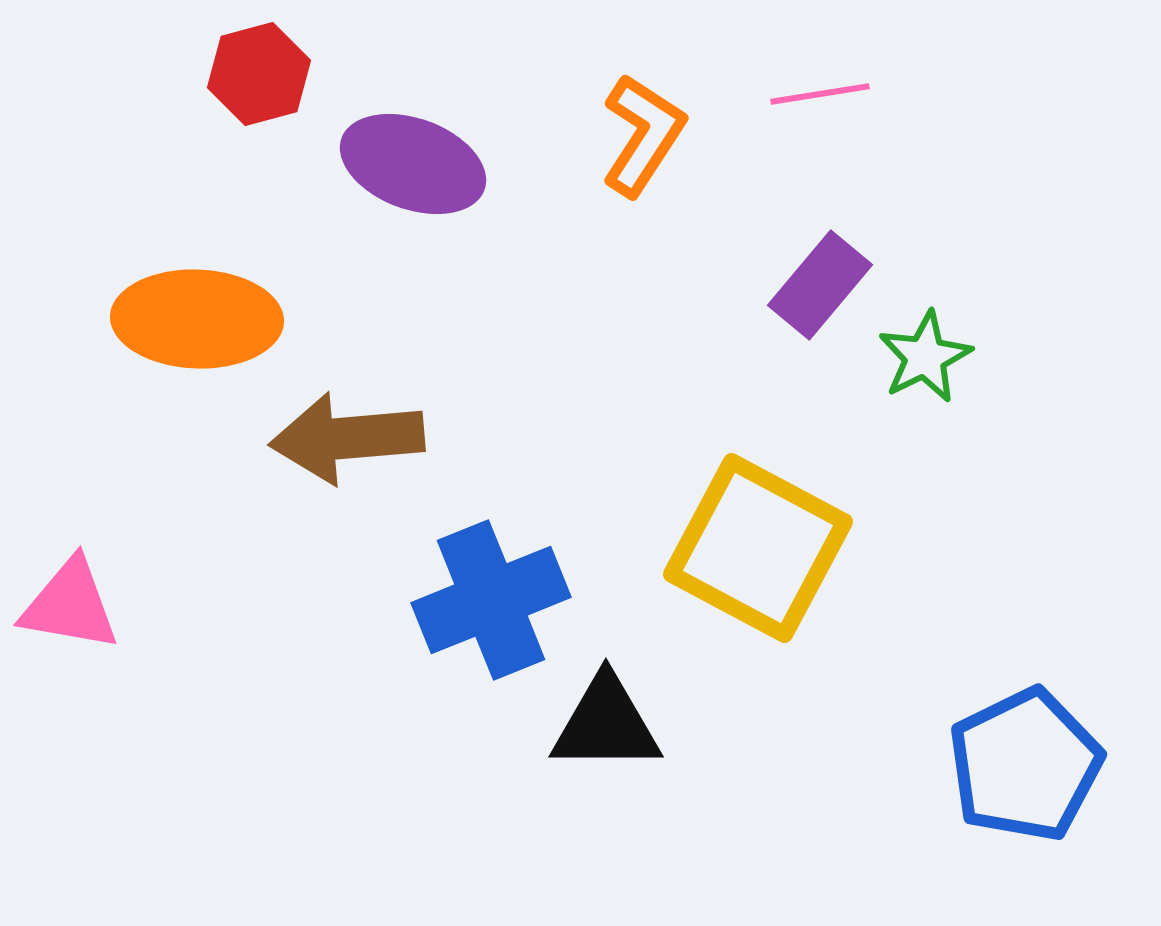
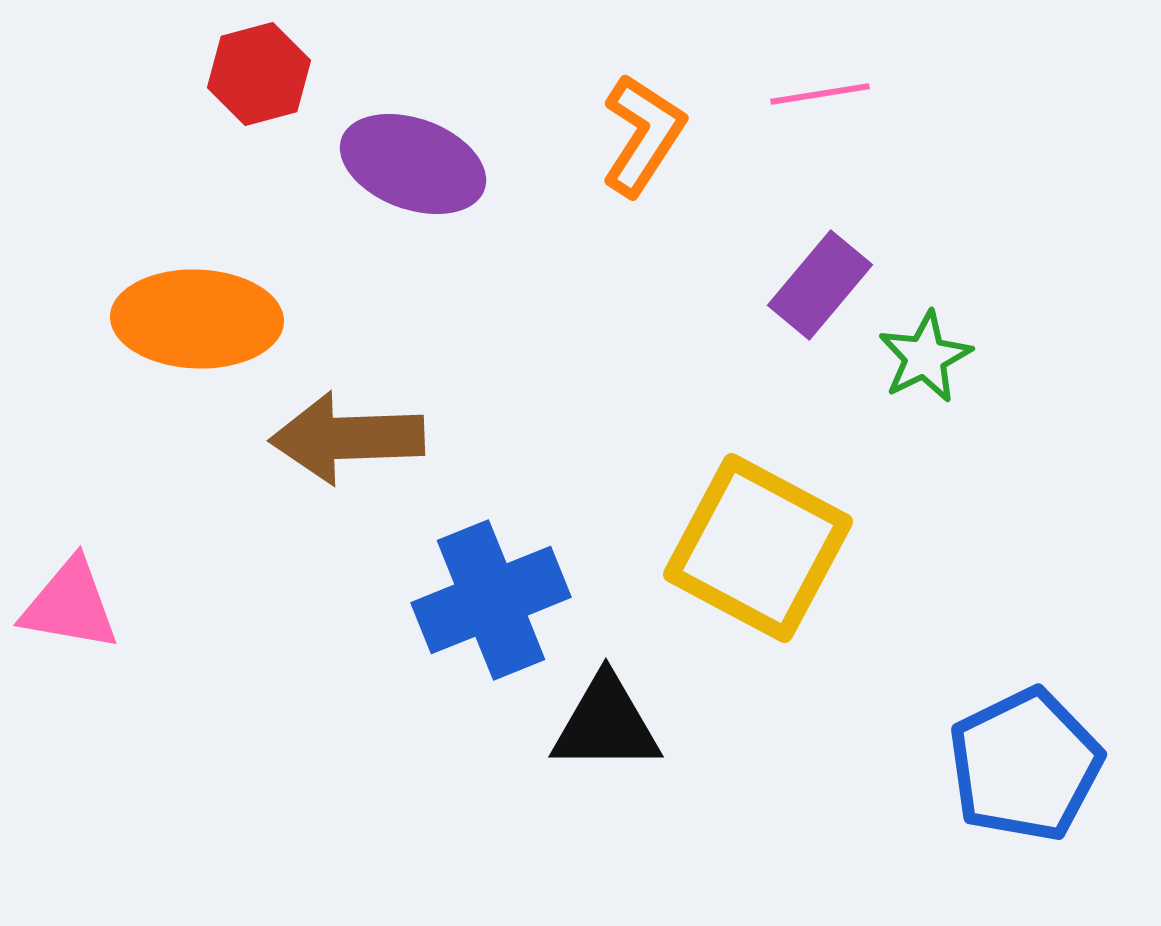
brown arrow: rotated 3 degrees clockwise
